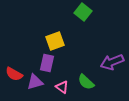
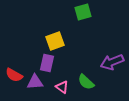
green square: rotated 36 degrees clockwise
red semicircle: moved 1 px down
purple triangle: rotated 12 degrees clockwise
